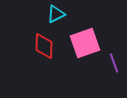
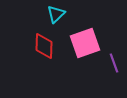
cyan triangle: rotated 18 degrees counterclockwise
